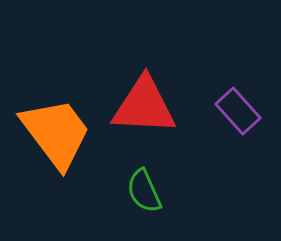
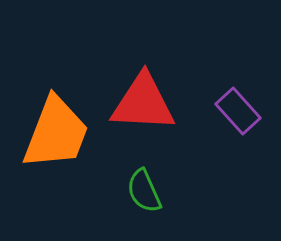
red triangle: moved 1 px left, 3 px up
orange trapezoid: rotated 58 degrees clockwise
